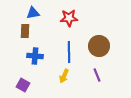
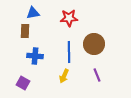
brown circle: moved 5 px left, 2 px up
purple square: moved 2 px up
